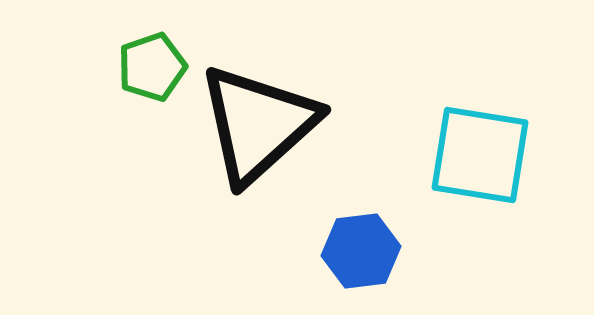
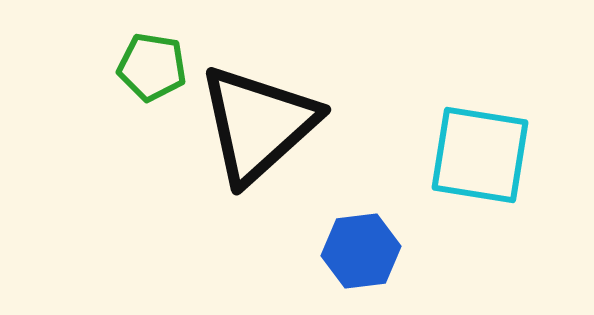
green pentagon: rotated 28 degrees clockwise
